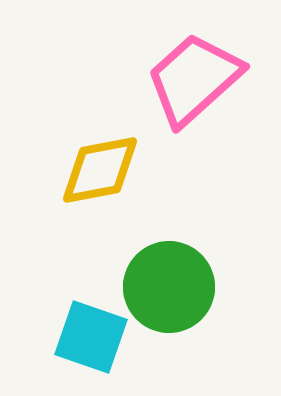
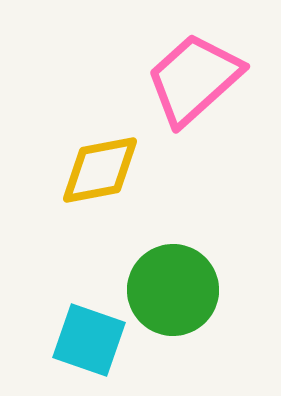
green circle: moved 4 px right, 3 px down
cyan square: moved 2 px left, 3 px down
